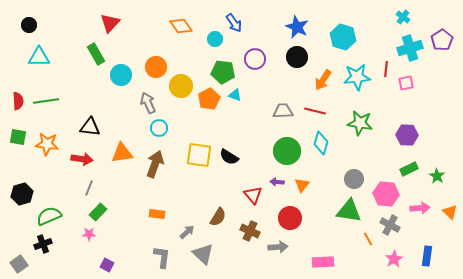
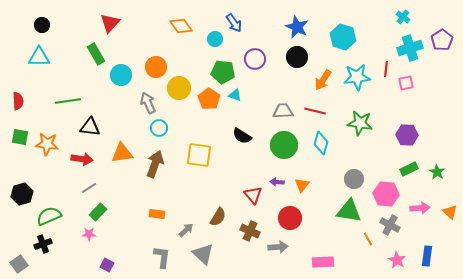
black circle at (29, 25): moved 13 px right
yellow circle at (181, 86): moved 2 px left, 2 px down
orange pentagon at (209, 99): rotated 10 degrees counterclockwise
green line at (46, 101): moved 22 px right
green square at (18, 137): moved 2 px right
green circle at (287, 151): moved 3 px left, 6 px up
black semicircle at (229, 157): moved 13 px right, 21 px up
green star at (437, 176): moved 4 px up
gray line at (89, 188): rotated 35 degrees clockwise
gray arrow at (187, 232): moved 1 px left, 2 px up
pink star at (394, 259): moved 3 px right, 1 px down; rotated 12 degrees counterclockwise
